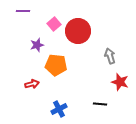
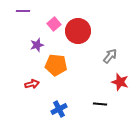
gray arrow: rotated 56 degrees clockwise
